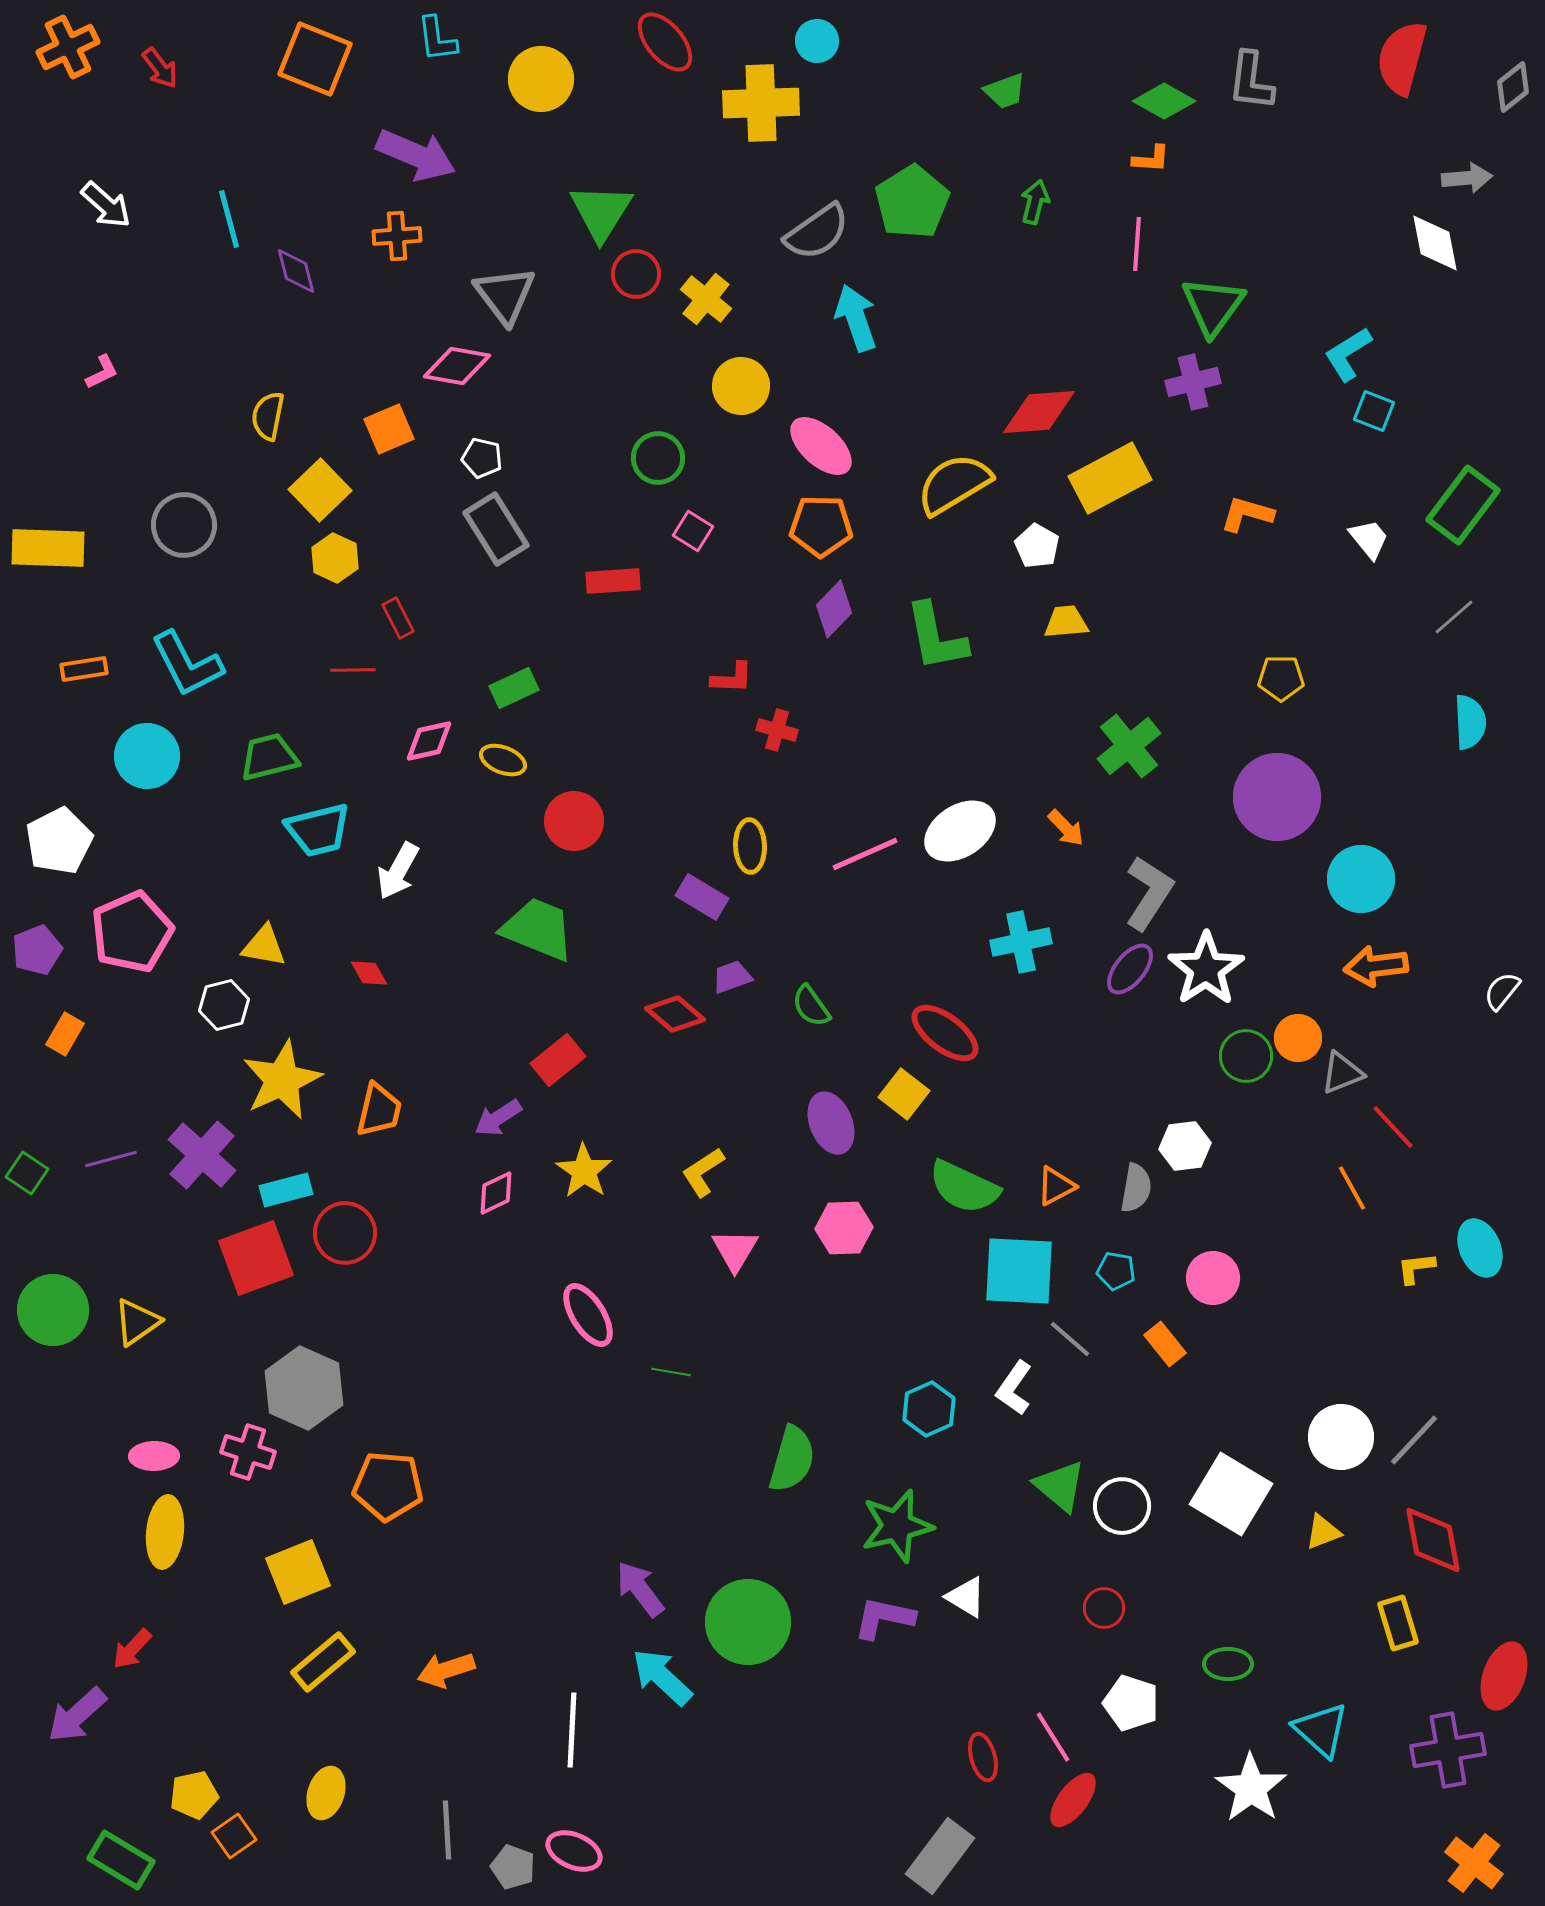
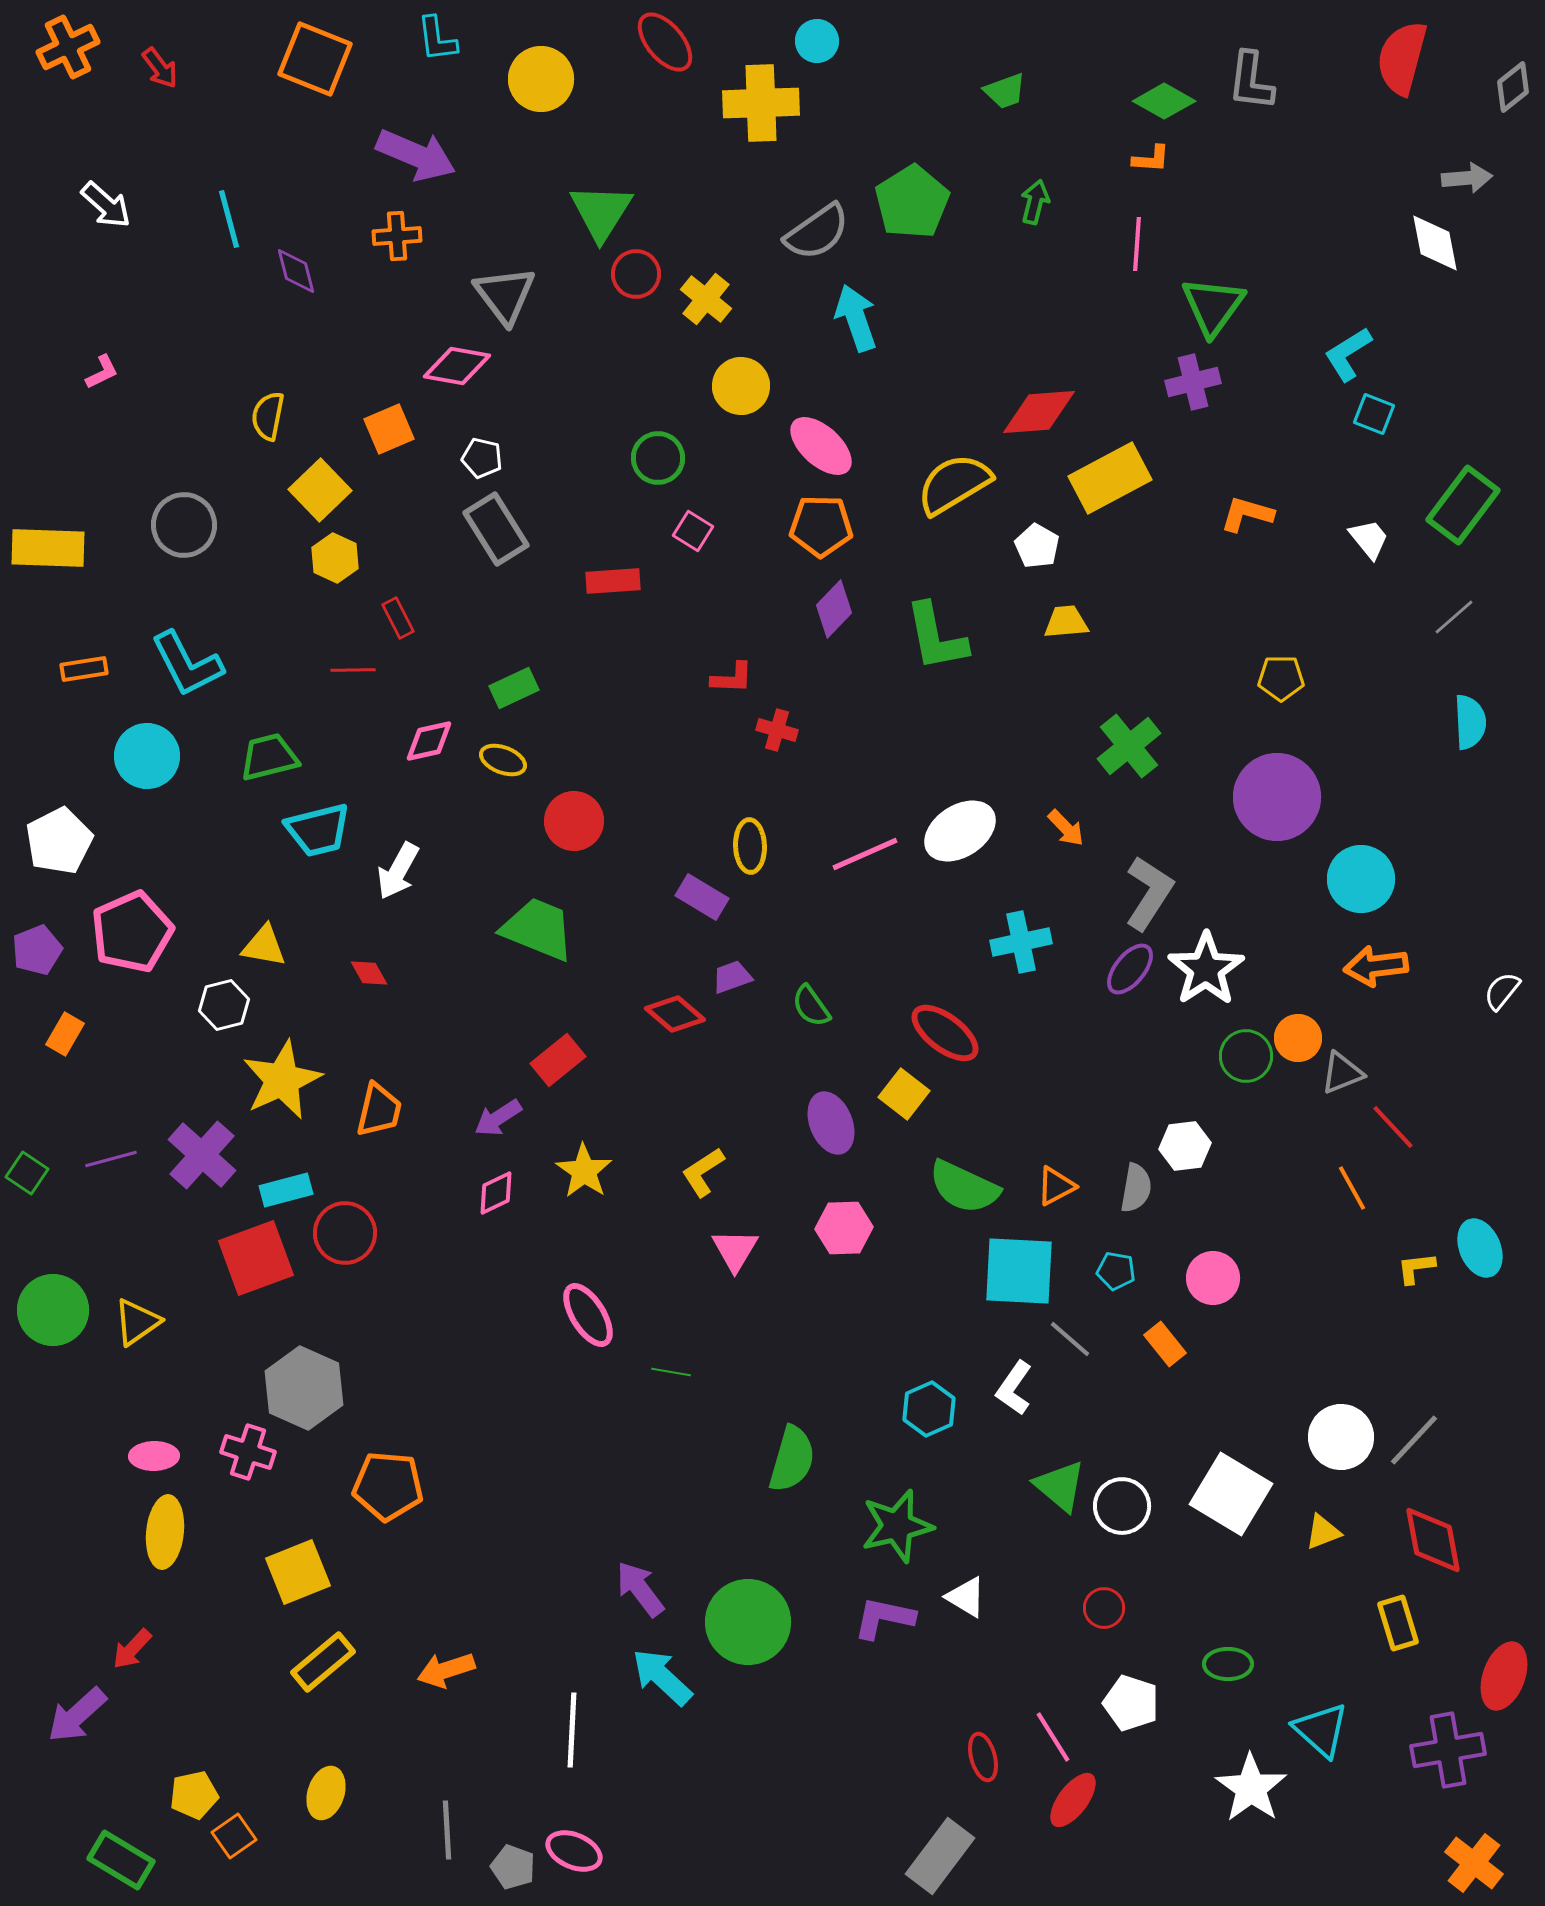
cyan square at (1374, 411): moved 3 px down
